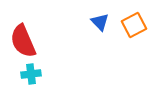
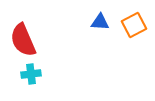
blue triangle: rotated 42 degrees counterclockwise
red semicircle: moved 1 px up
